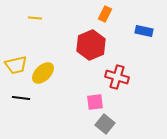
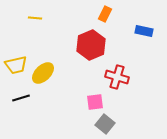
black line: rotated 24 degrees counterclockwise
